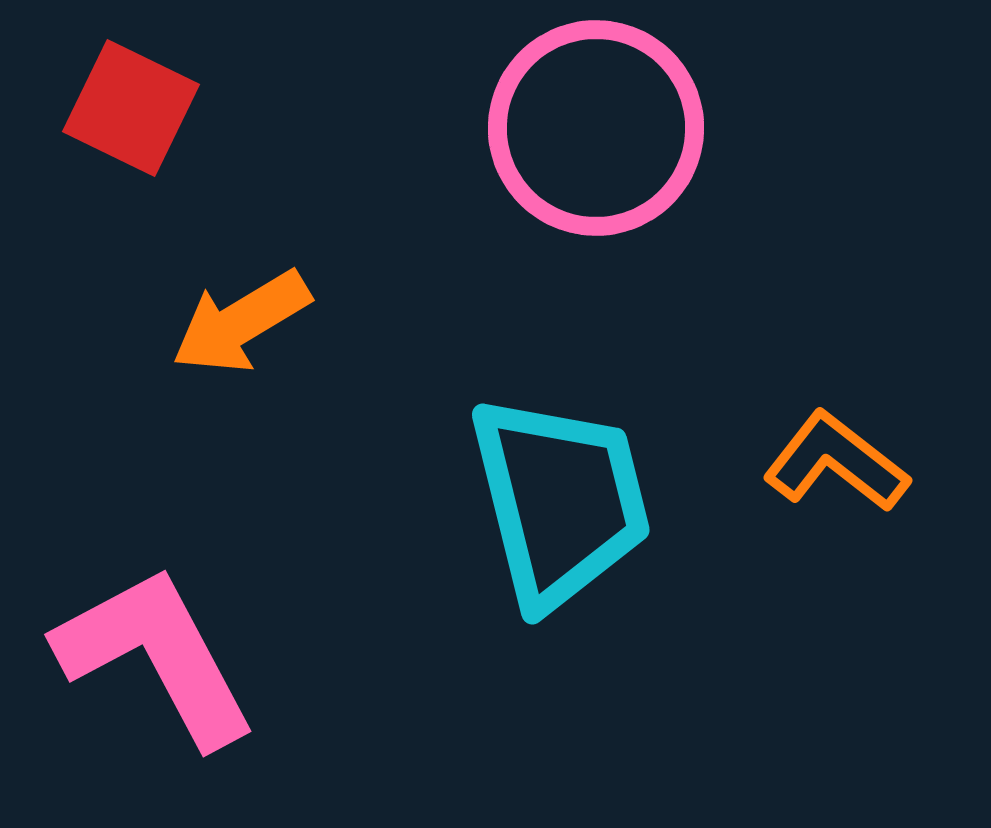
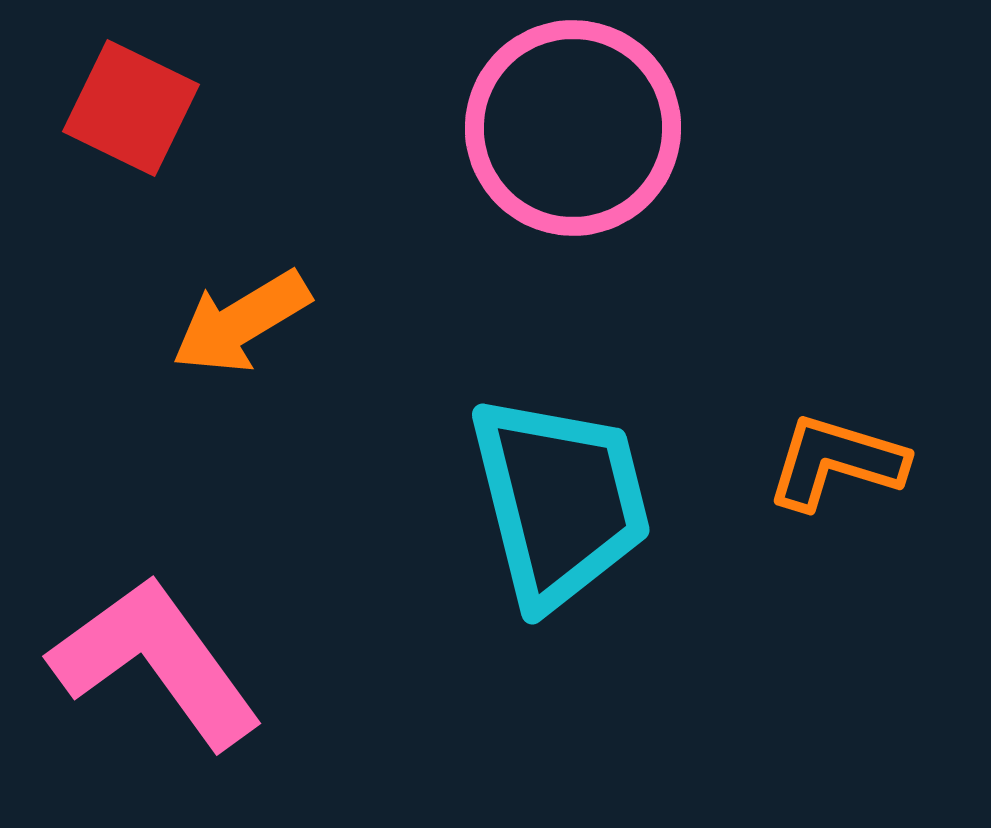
pink circle: moved 23 px left
orange L-shape: rotated 21 degrees counterclockwise
pink L-shape: moved 6 px down; rotated 8 degrees counterclockwise
